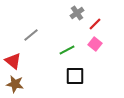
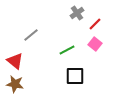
red triangle: moved 2 px right
